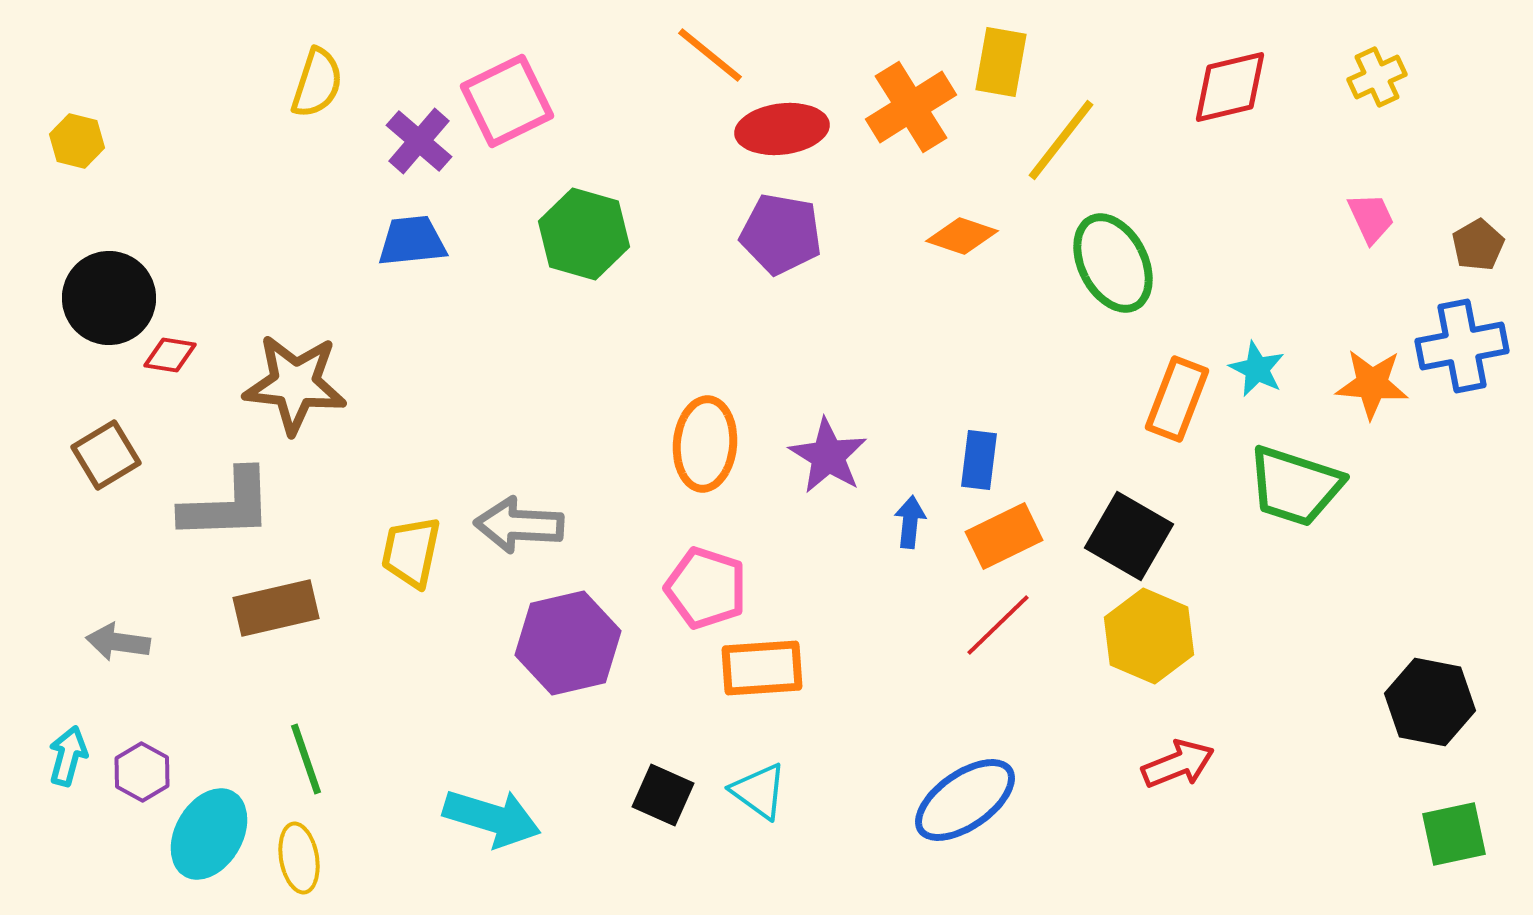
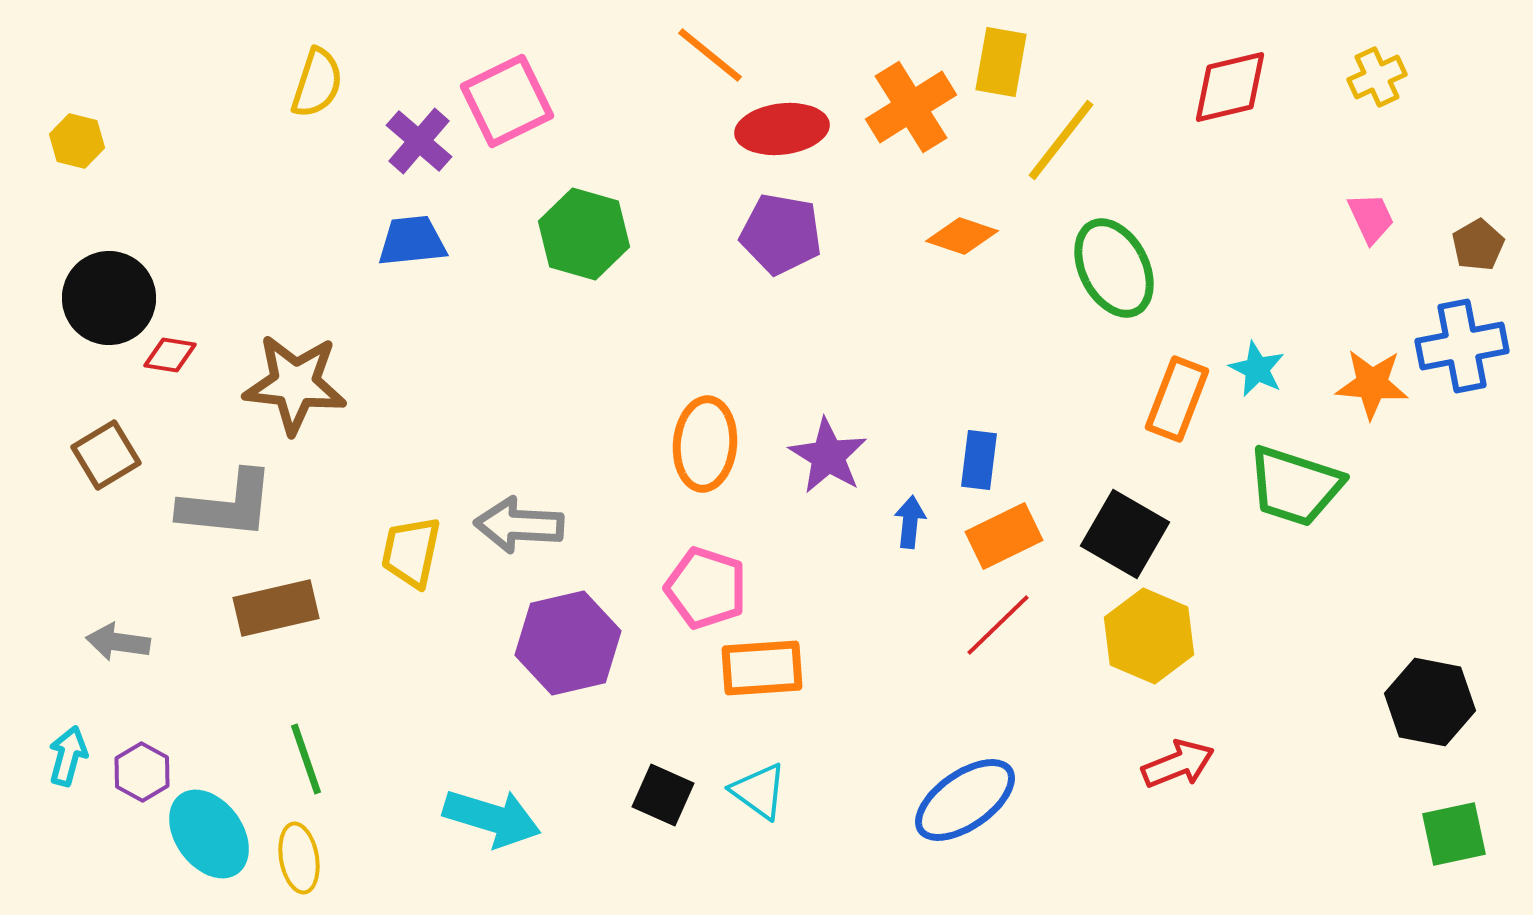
green ellipse at (1113, 263): moved 1 px right, 5 px down
gray L-shape at (227, 505): rotated 8 degrees clockwise
black square at (1129, 536): moved 4 px left, 2 px up
cyan ellipse at (209, 834): rotated 66 degrees counterclockwise
